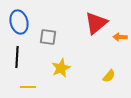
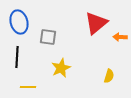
yellow semicircle: rotated 24 degrees counterclockwise
